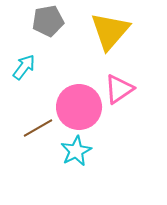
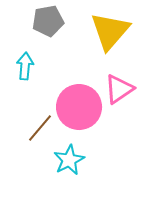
cyan arrow: moved 1 px right, 1 px up; rotated 32 degrees counterclockwise
brown line: moved 2 px right; rotated 20 degrees counterclockwise
cyan star: moved 7 px left, 9 px down
